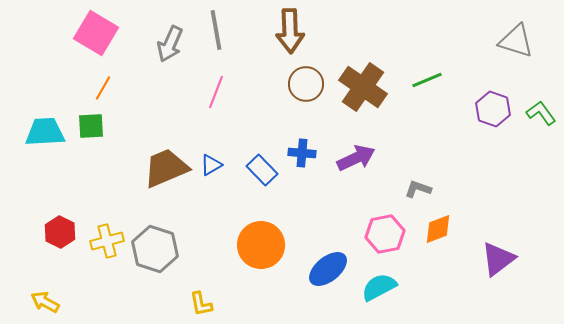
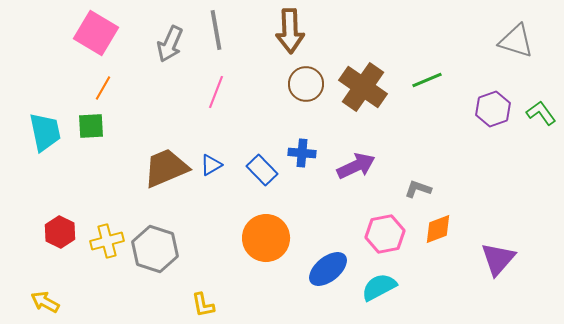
purple hexagon: rotated 20 degrees clockwise
cyan trapezoid: rotated 81 degrees clockwise
purple arrow: moved 8 px down
orange circle: moved 5 px right, 7 px up
purple triangle: rotated 12 degrees counterclockwise
yellow L-shape: moved 2 px right, 1 px down
